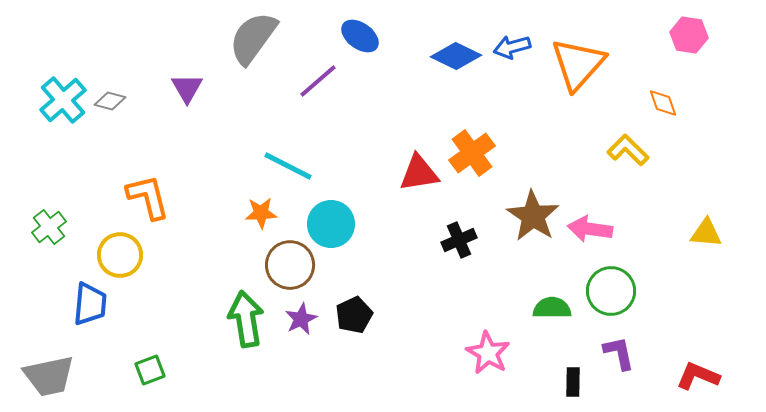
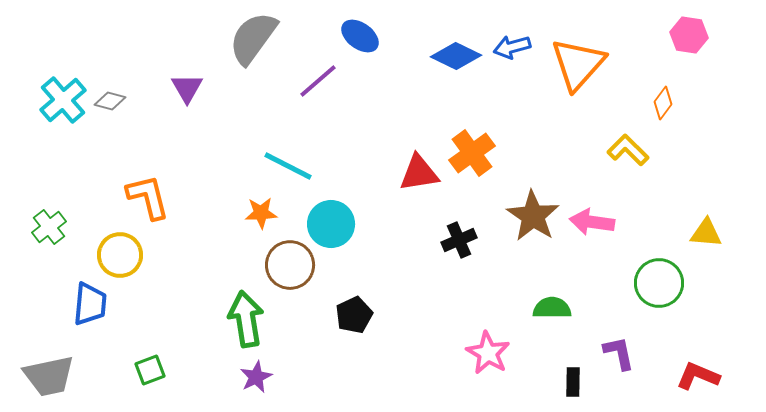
orange diamond: rotated 56 degrees clockwise
pink arrow: moved 2 px right, 7 px up
green circle: moved 48 px right, 8 px up
purple star: moved 45 px left, 58 px down
